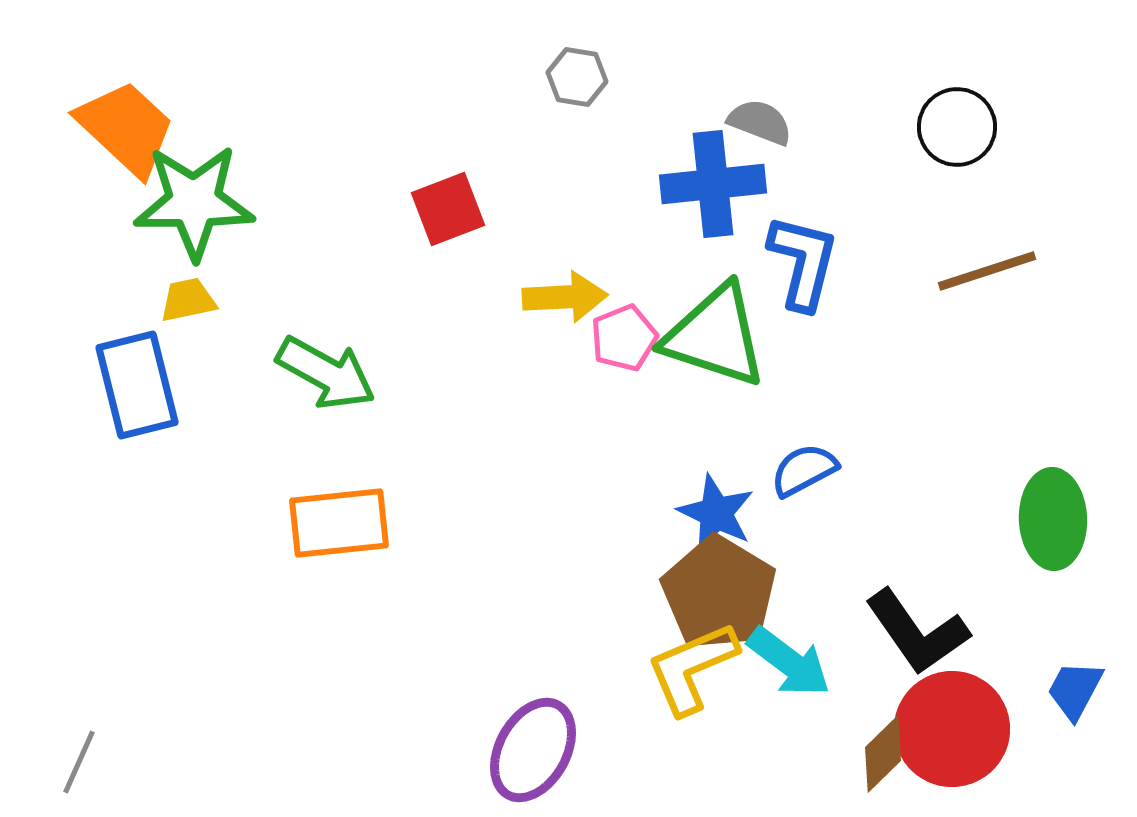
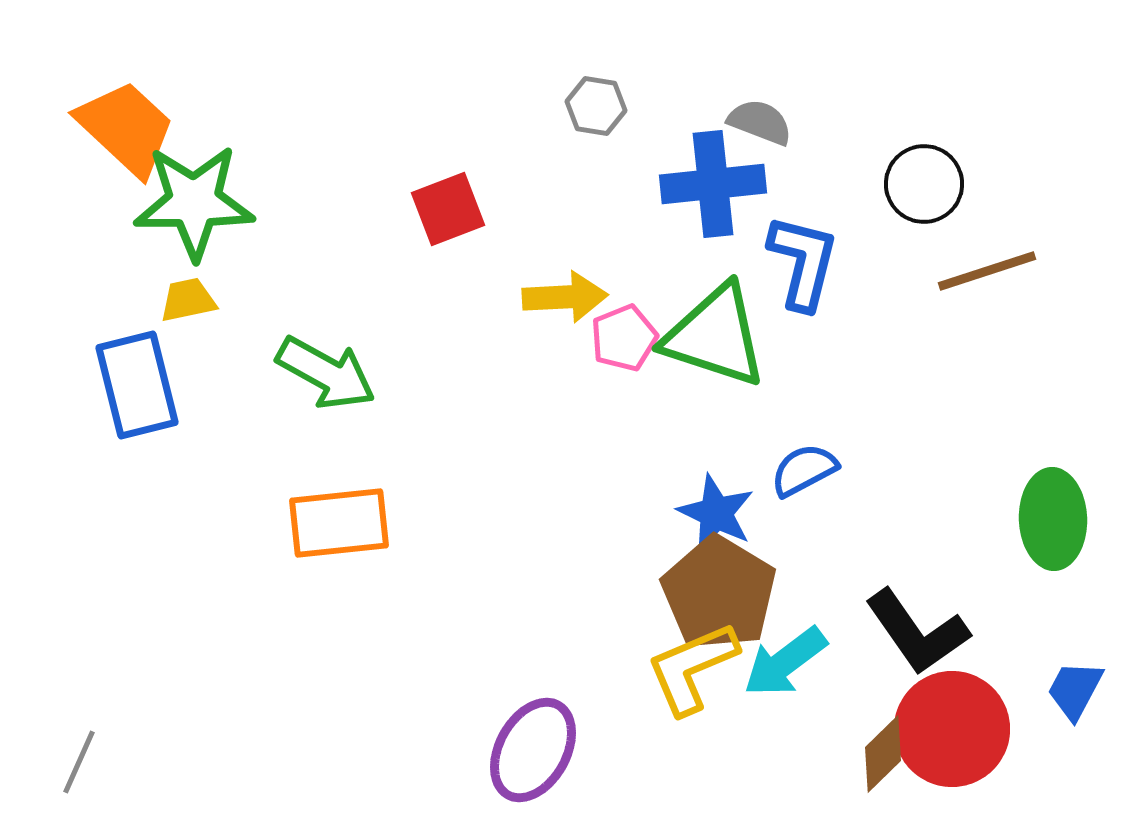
gray hexagon: moved 19 px right, 29 px down
black circle: moved 33 px left, 57 px down
cyan arrow: moved 4 px left; rotated 106 degrees clockwise
